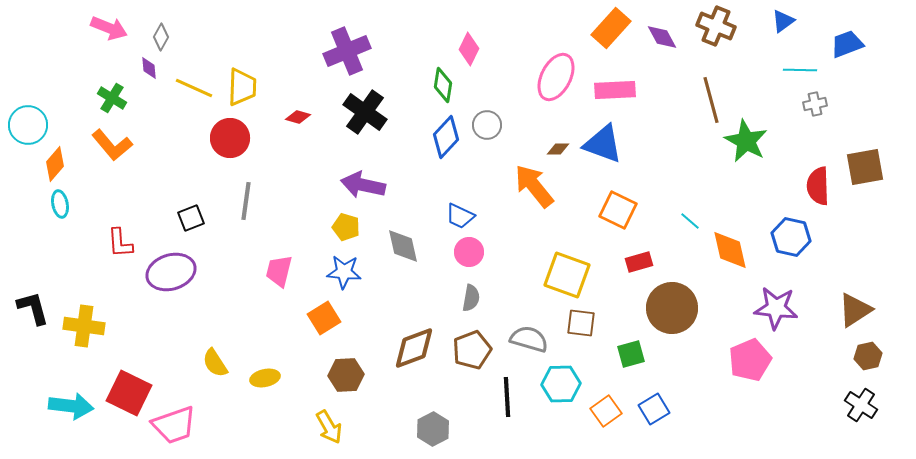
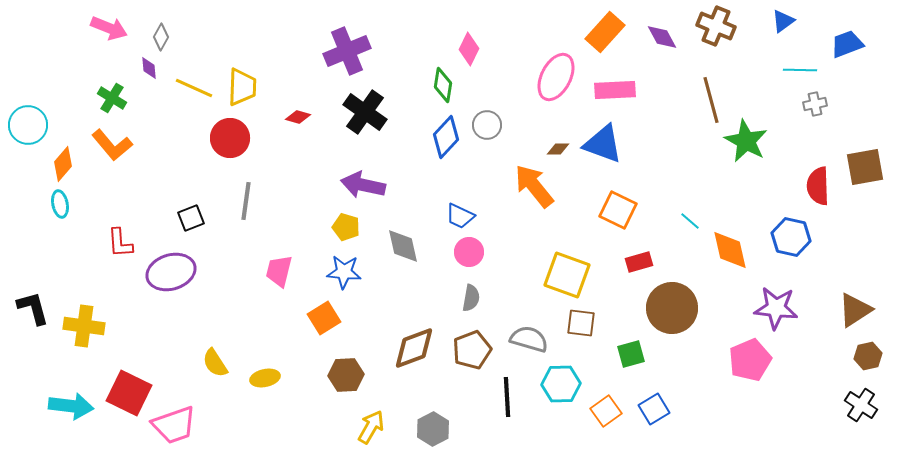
orange rectangle at (611, 28): moved 6 px left, 4 px down
orange diamond at (55, 164): moved 8 px right
yellow arrow at (329, 427): moved 42 px right; rotated 120 degrees counterclockwise
